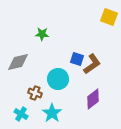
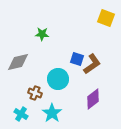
yellow square: moved 3 px left, 1 px down
